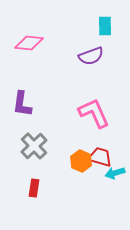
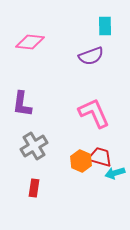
pink diamond: moved 1 px right, 1 px up
gray cross: rotated 12 degrees clockwise
